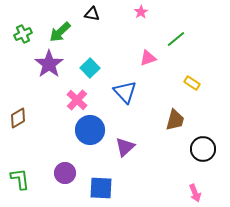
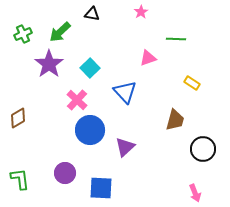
green line: rotated 42 degrees clockwise
